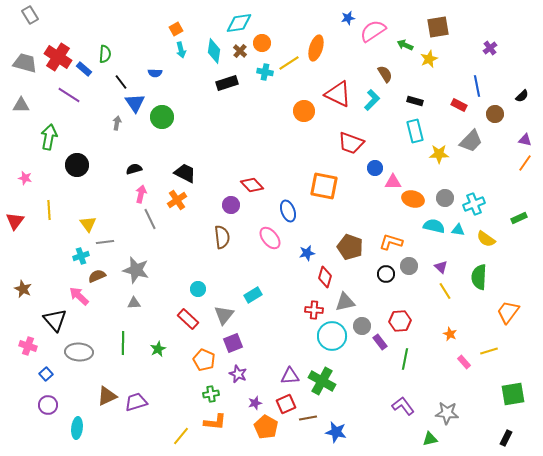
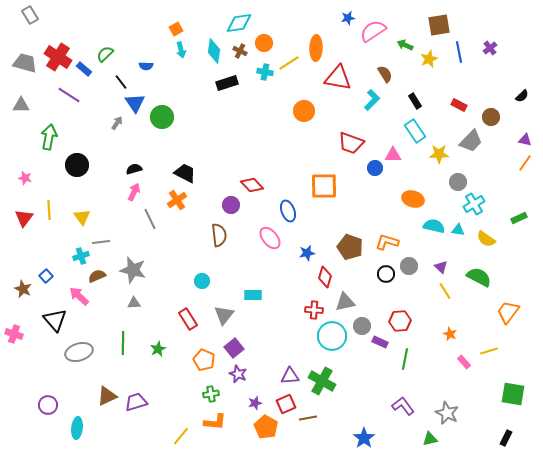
brown square at (438, 27): moved 1 px right, 2 px up
orange circle at (262, 43): moved 2 px right
orange ellipse at (316, 48): rotated 15 degrees counterclockwise
brown cross at (240, 51): rotated 16 degrees counterclockwise
green semicircle at (105, 54): rotated 138 degrees counterclockwise
blue semicircle at (155, 73): moved 9 px left, 7 px up
blue line at (477, 86): moved 18 px left, 34 px up
red triangle at (338, 94): moved 16 px up; rotated 16 degrees counterclockwise
black rectangle at (415, 101): rotated 42 degrees clockwise
brown circle at (495, 114): moved 4 px left, 3 px down
gray arrow at (117, 123): rotated 24 degrees clockwise
cyan rectangle at (415, 131): rotated 20 degrees counterclockwise
pink triangle at (393, 182): moved 27 px up
orange square at (324, 186): rotated 12 degrees counterclockwise
pink arrow at (141, 194): moved 7 px left, 2 px up; rotated 12 degrees clockwise
gray circle at (445, 198): moved 13 px right, 16 px up
cyan cross at (474, 204): rotated 10 degrees counterclockwise
red triangle at (15, 221): moved 9 px right, 3 px up
yellow triangle at (88, 224): moved 6 px left, 7 px up
brown semicircle at (222, 237): moved 3 px left, 2 px up
gray line at (105, 242): moved 4 px left
orange L-shape at (391, 242): moved 4 px left
gray star at (136, 270): moved 3 px left
green semicircle at (479, 277): rotated 115 degrees clockwise
cyan circle at (198, 289): moved 4 px right, 8 px up
cyan rectangle at (253, 295): rotated 30 degrees clockwise
red rectangle at (188, 319): rotated 15 degrees clockwise
purple rectangle at (380, 342): rotated 28 degrees counterclockwise
purple square at (233, 343): moved 1 px right, 5 px down; rotated 18 degrees counterclockwise
pink cross at (28, 346): moved 14 px left, 12 px up
gray ellipse at (79, 352): rotated 20 degrees counterclockwise
blue square at (46, 374): moved 98 px up
green square at (513, 394): rotated 20 degrees clockwise
gray star at (447, 413): rotated 20 degrees clockwise
blue star at (336, 432): moved 28 px right, 6 px down; rotated 25 degrees clockwise
